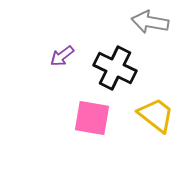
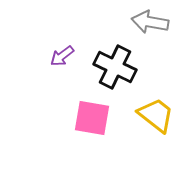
black cross: moved 1 px up
